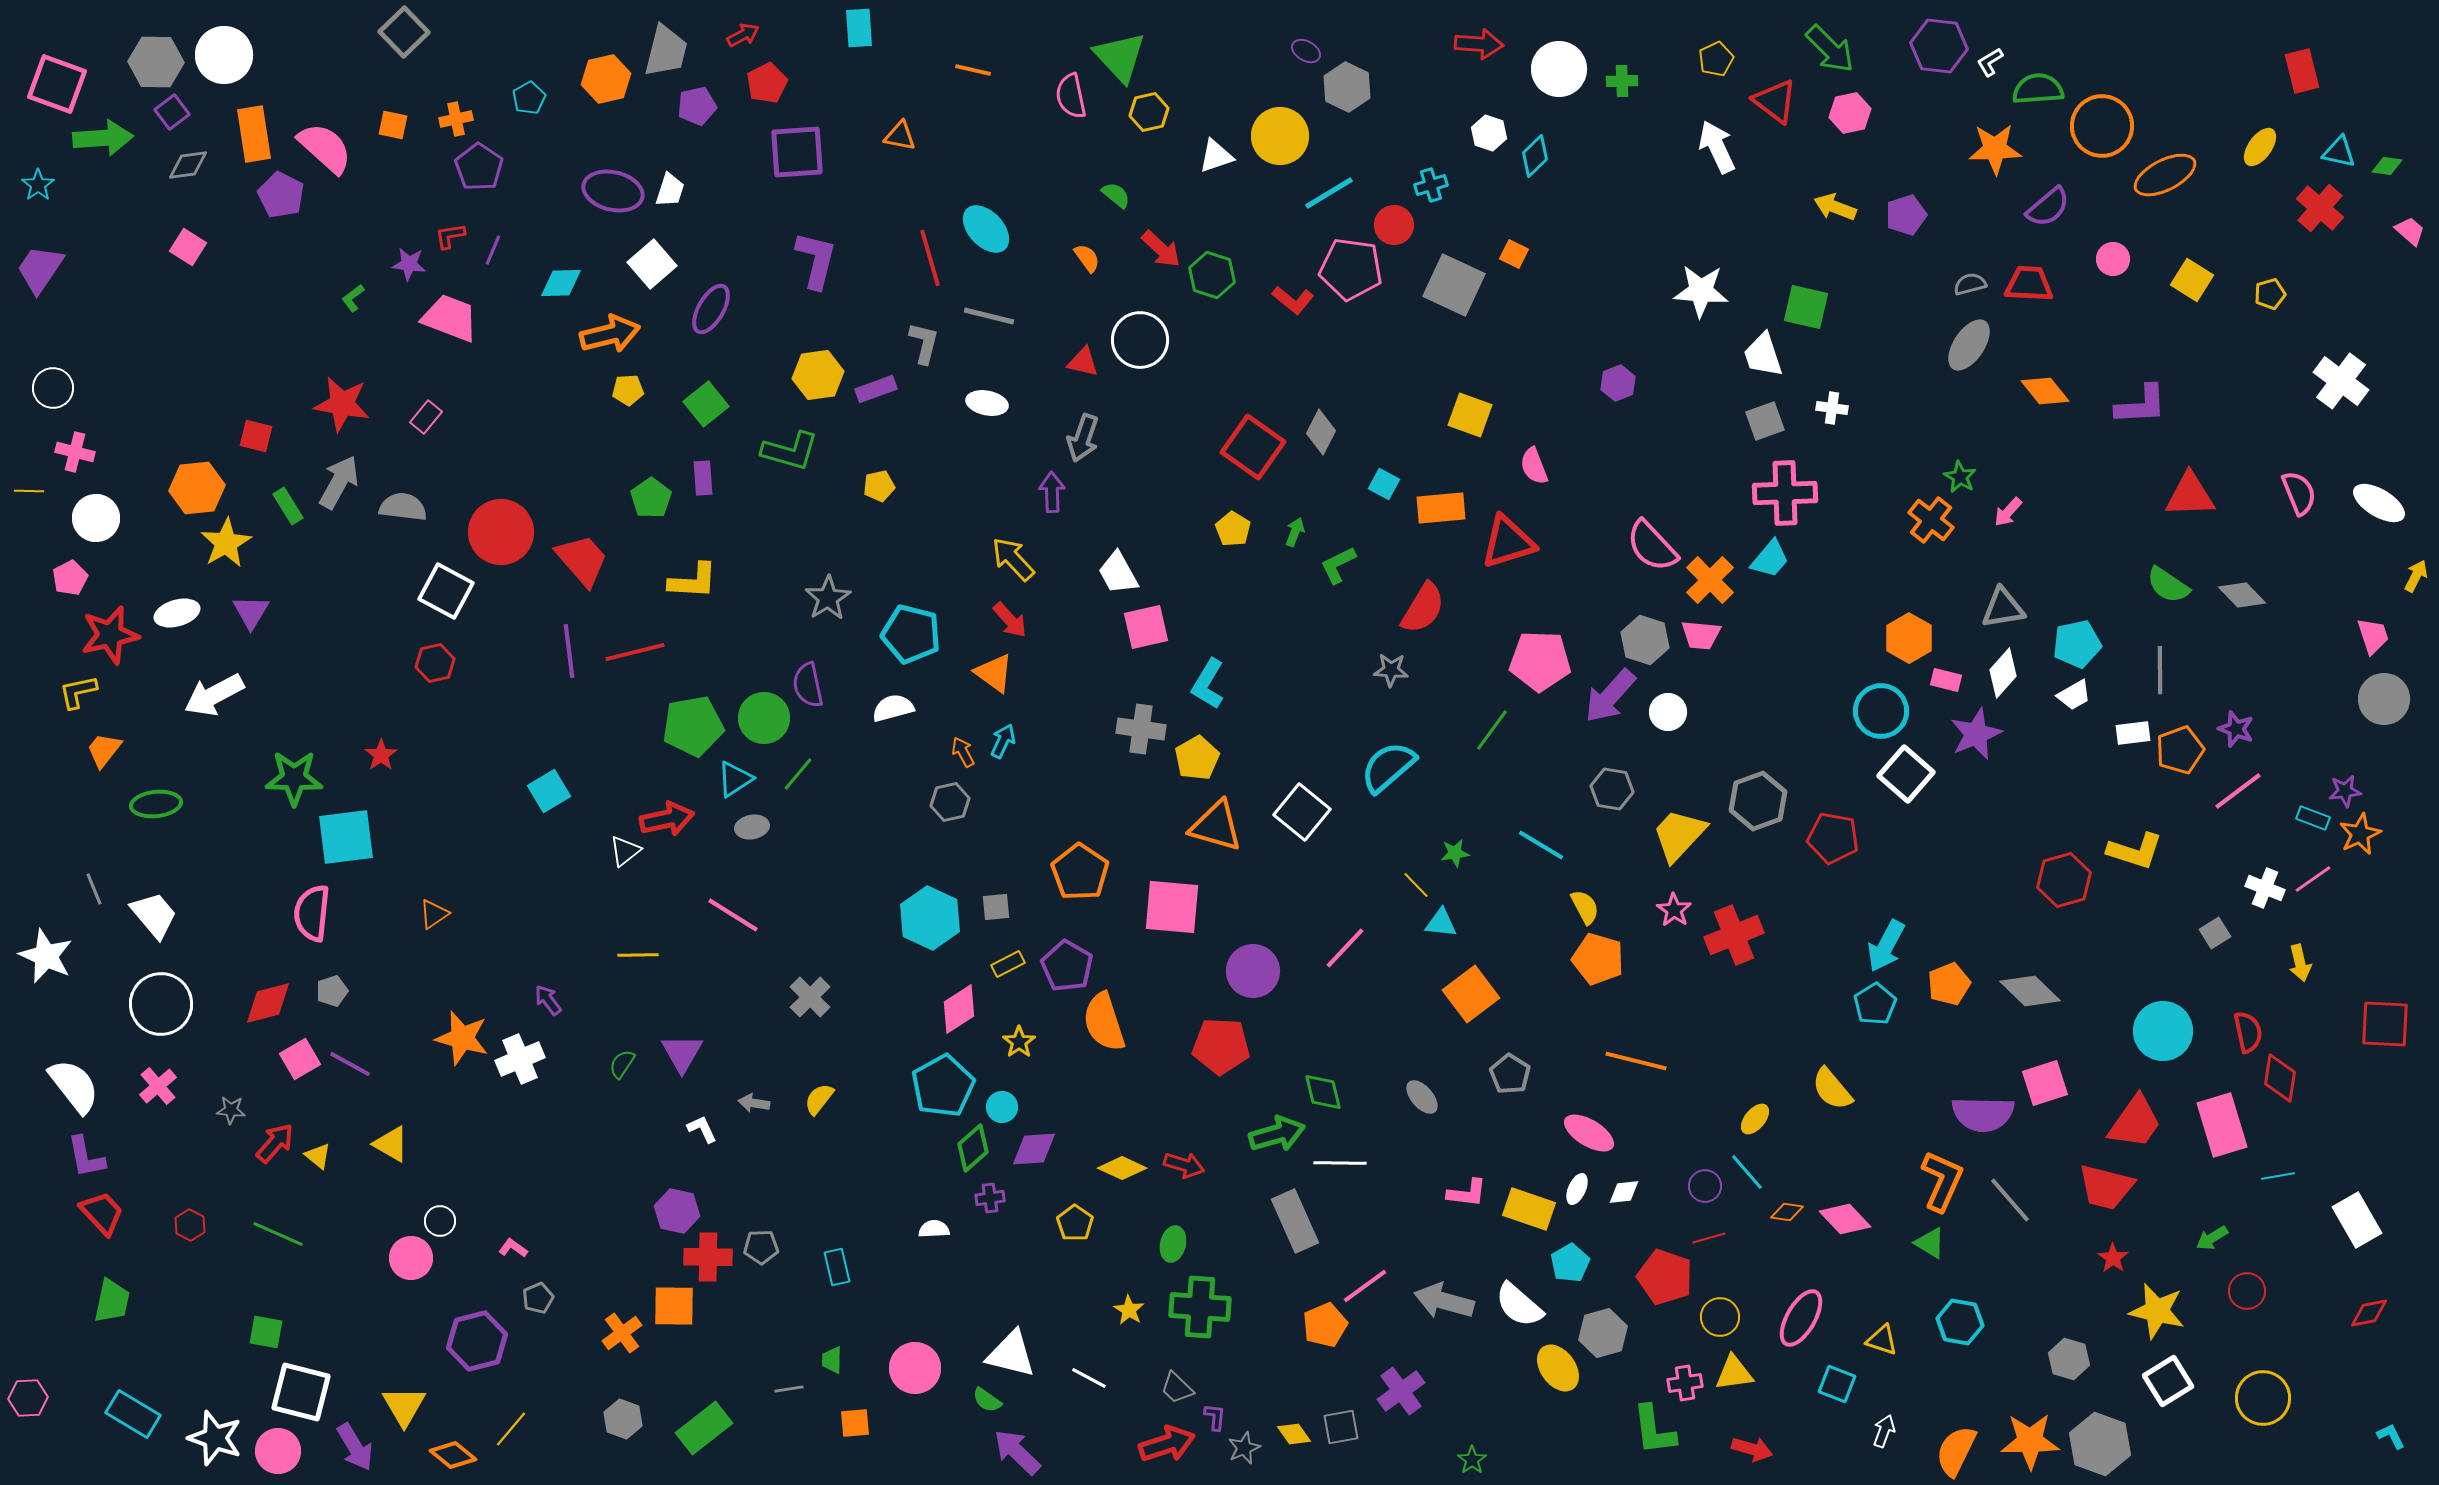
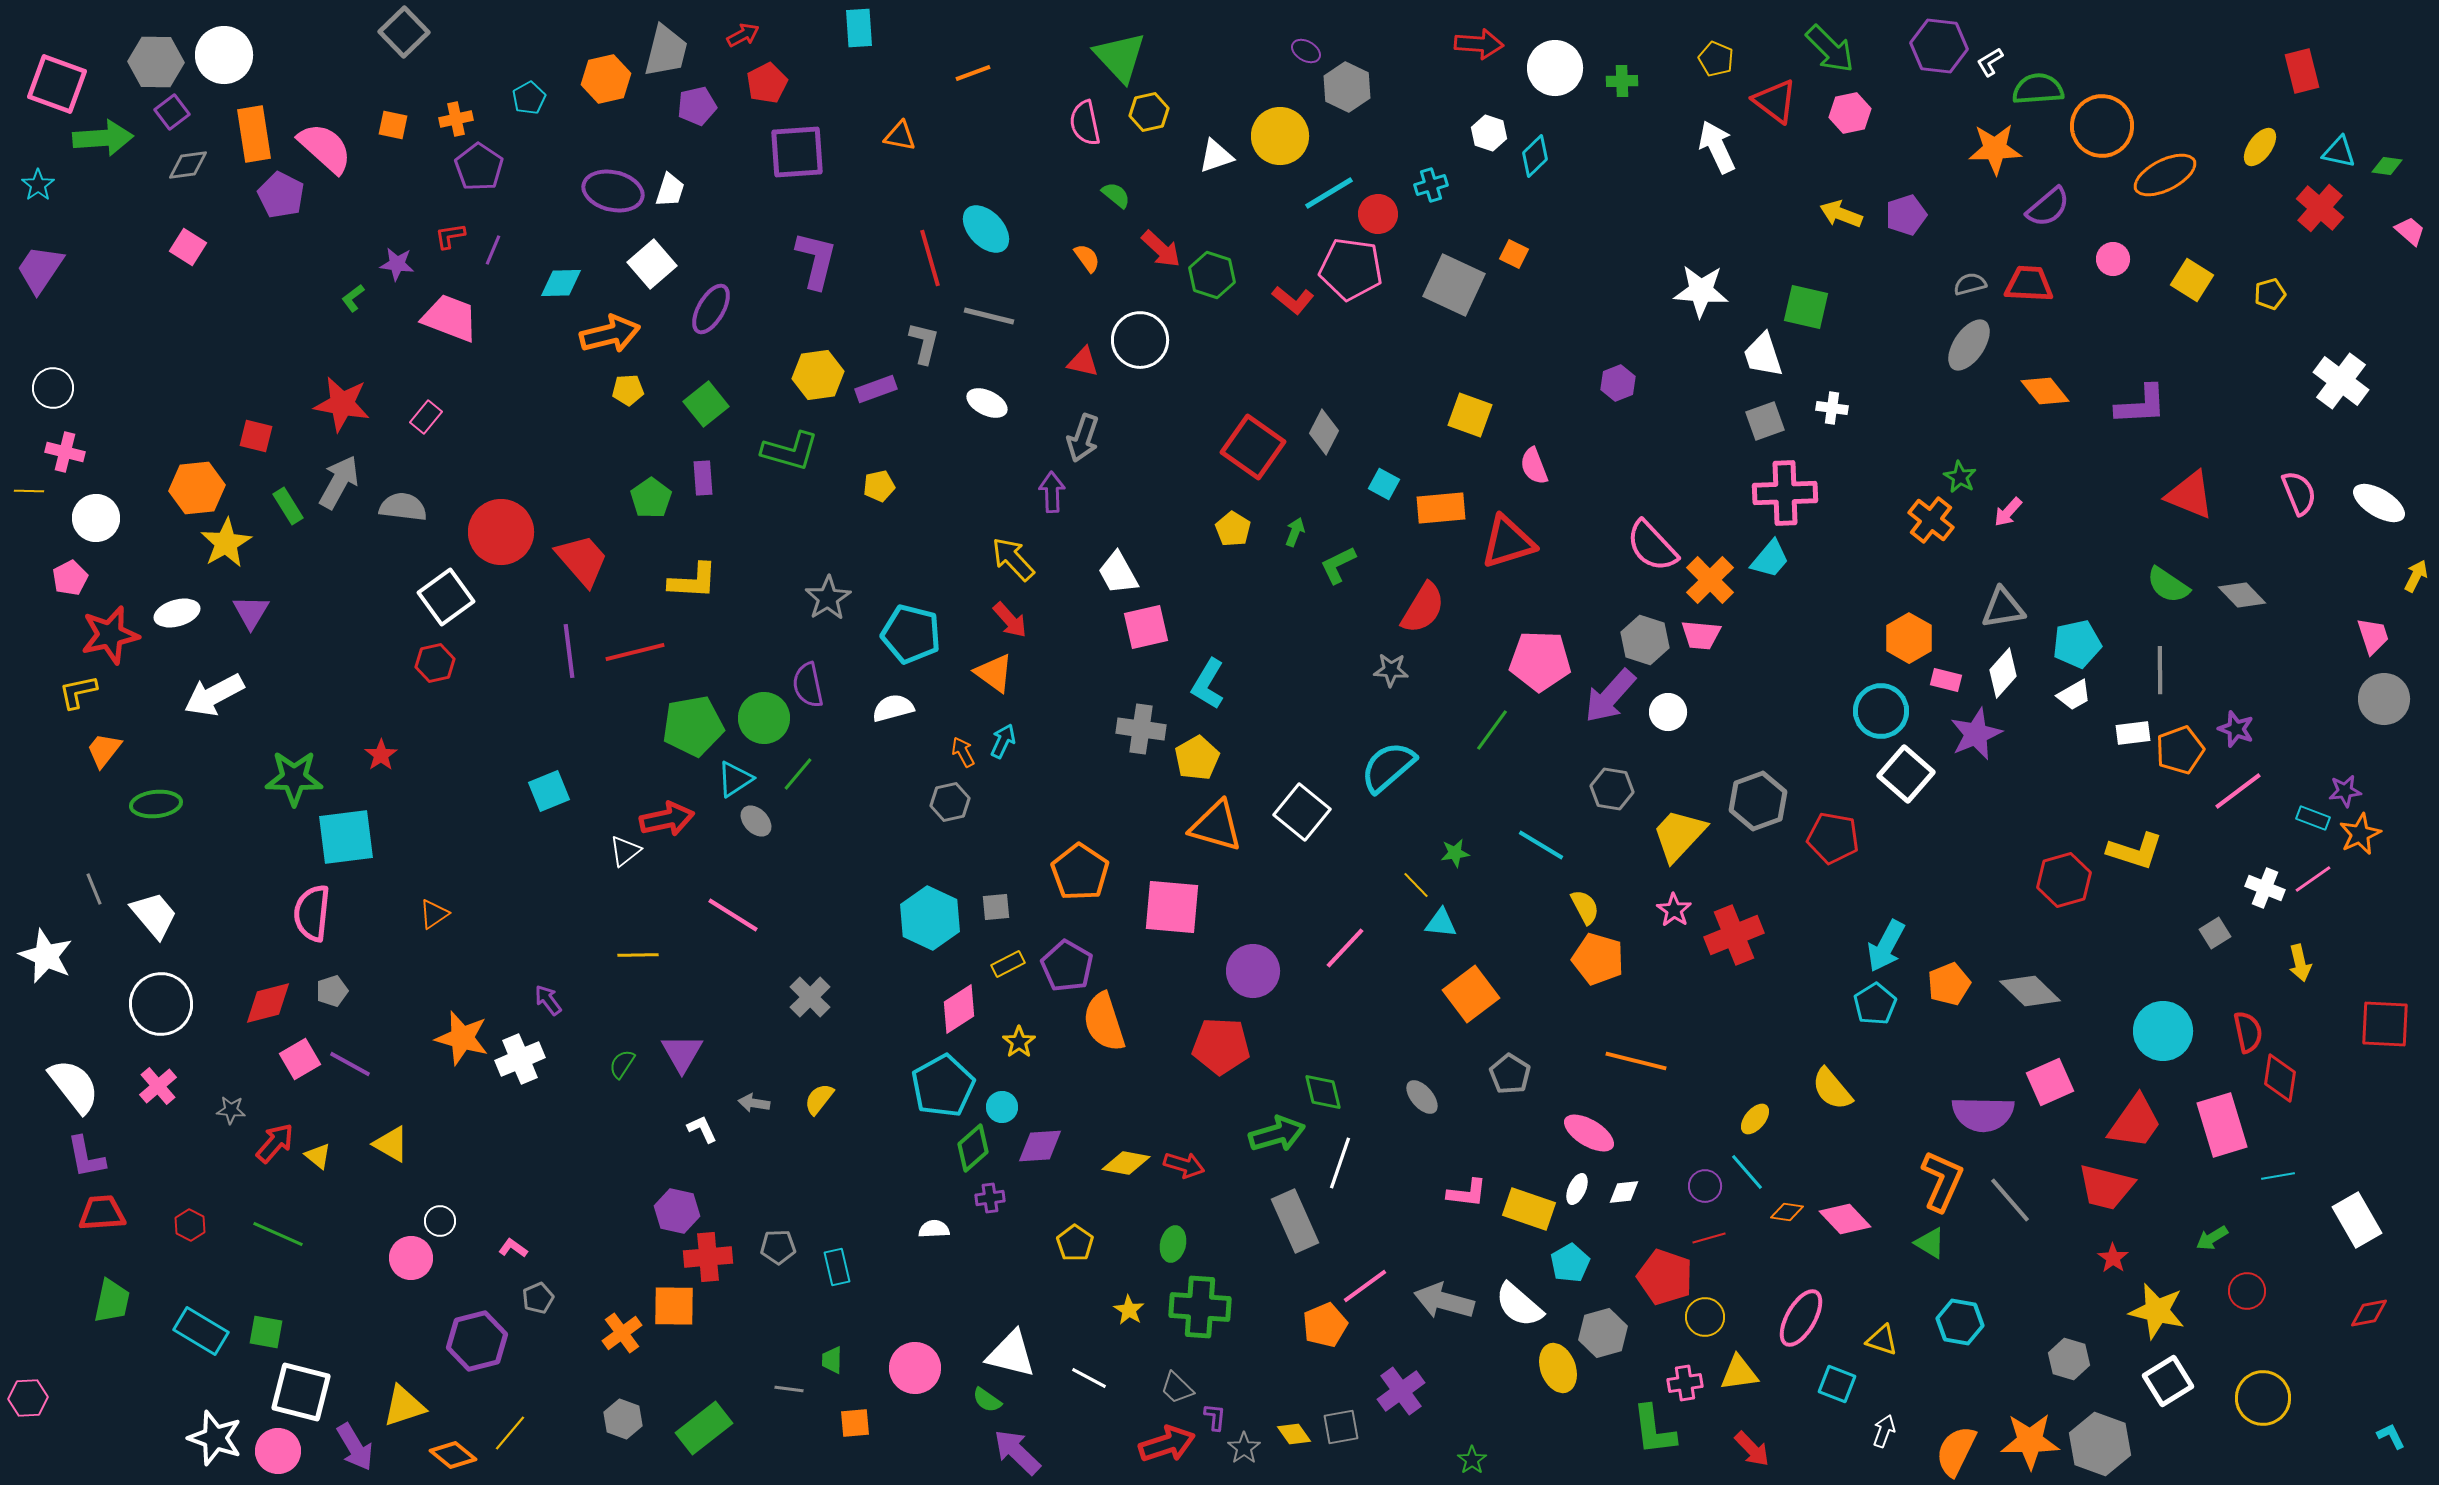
yellow pentagon at (1716, 59): rotated 24 degrees counterclockwise
white circle at (1559, 69): moved 4 px left, 1 px up
orange line at (973, 70): moved 3 px down; rotated 33 degrees counterclockwise
pink semicircle at (1071, 96): moved 14 px right, 27 px down
yellow arrow at (1835, 207): moved 6 px right, 7 px down
red circle at (1394, 225): moved 16 px left, 11 px up
purple star at (409, 264): moved 12 px left
white ellipse at (987, 403): rotated 15 degrees clockwise
gray diamond at (1321, 432): moved 3 px right
pink cross at (75, 452): moved 10 px left
red triangle at (2190, 495): rotated 24 degrees clockwise
white square at (446, 591): moved 6 px down; rotated 26 degrees clockwise
cyan square at (549, 791): rotated 9 degrees clockwise
gray ellipse at (752, 827): moved 4 px right, 6 px up; rotated 56 degrees clockwise
pink square at (2045, 1083): moved 5 px right, 1 px up; rotated 6 degrees counterclockwise
purple diamond at (1034, 1149): moved 6 px right, 3 px up
white line at (1340, 1163): rotated 72 degrees counterclockwise
yellow diamond at (1122, 1168): moved 4 px right, 5 px up; rotated 15 degrees counterclockwise
red trapezoid at (102, 1213): rotated 51 degrees counterclockwise
yellow pentagon at (1075, 1223): moved 20 px down
gray pentagon at (761, 1247): moved 17 px right
red cross at (708, 1257): rotated 6 degrees counterclockwise
yellow circle at (1720, 1317): moved 15 px left
yellow ellipse at (1558, 1368): rotated 15 degrees clockwise
yellow triangle at (1734, 1373): moved 5 px right
gray line at (789, 1389): rotated 16 degrees clockwise
yellow triangle at (404, 1406): rotated 42 degrees clockwise
cyan rectangle at (133, 1414): moved 68 px right, 83 px up
yellow line at (511, 1429): moved 1 px left, 4 px down
gray star at (1244, 1448): rotated 12 degrees counterclockwise
red arrow at (1752, 1449): rotated 30 degrees clockwise
